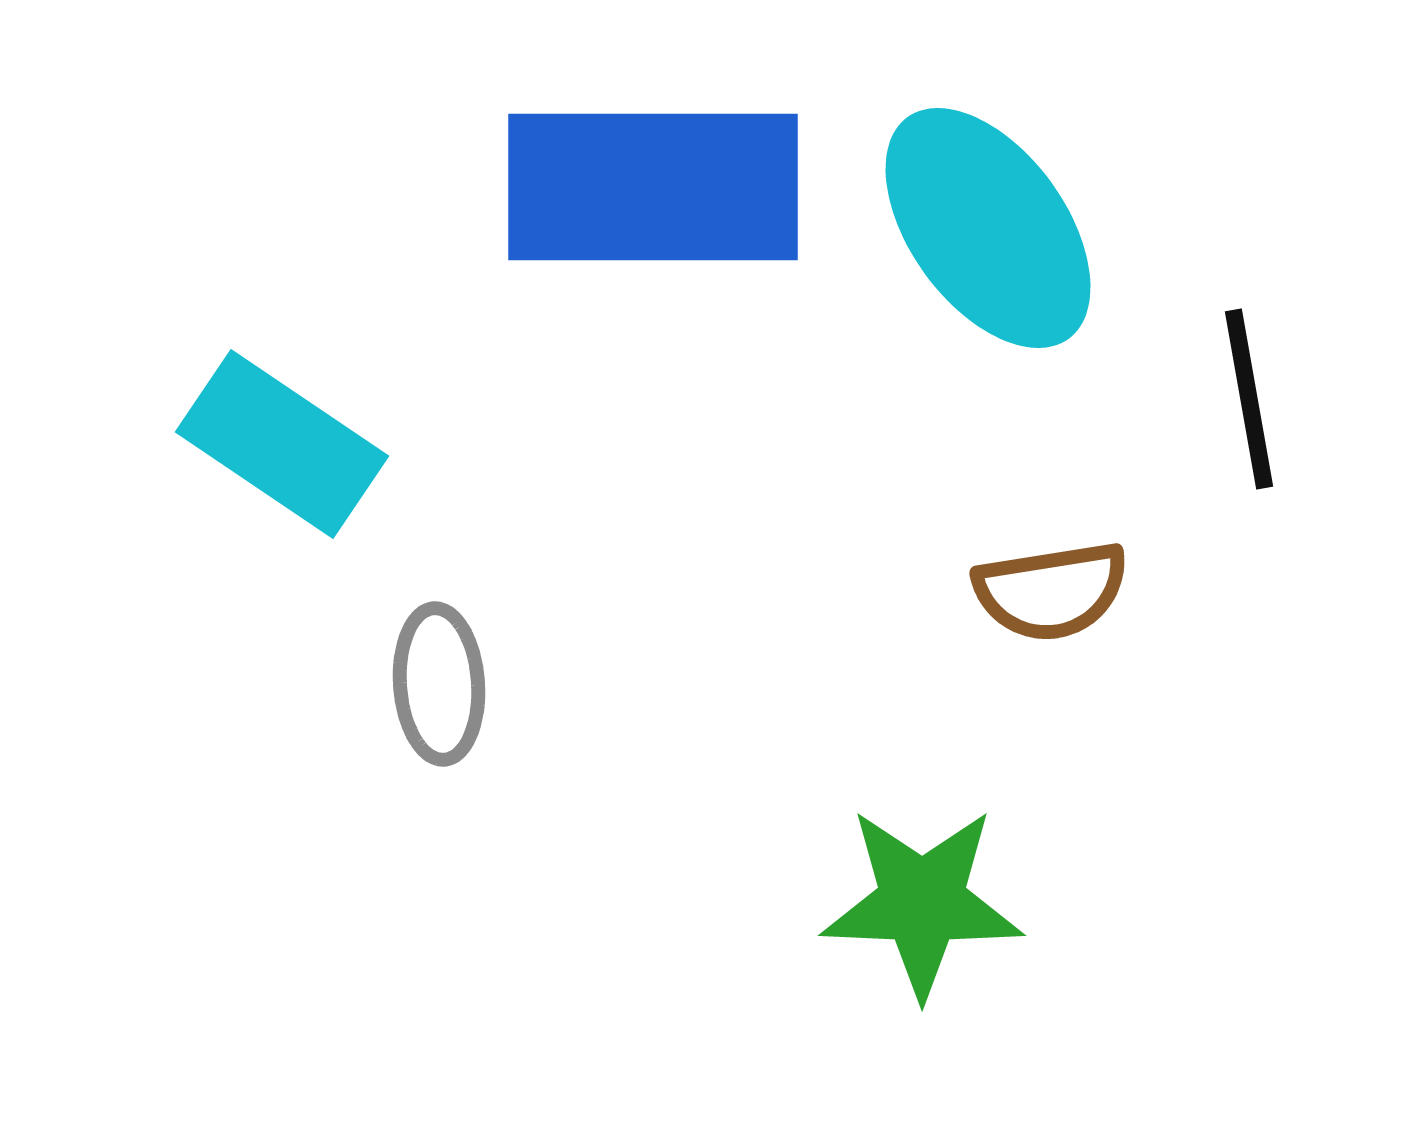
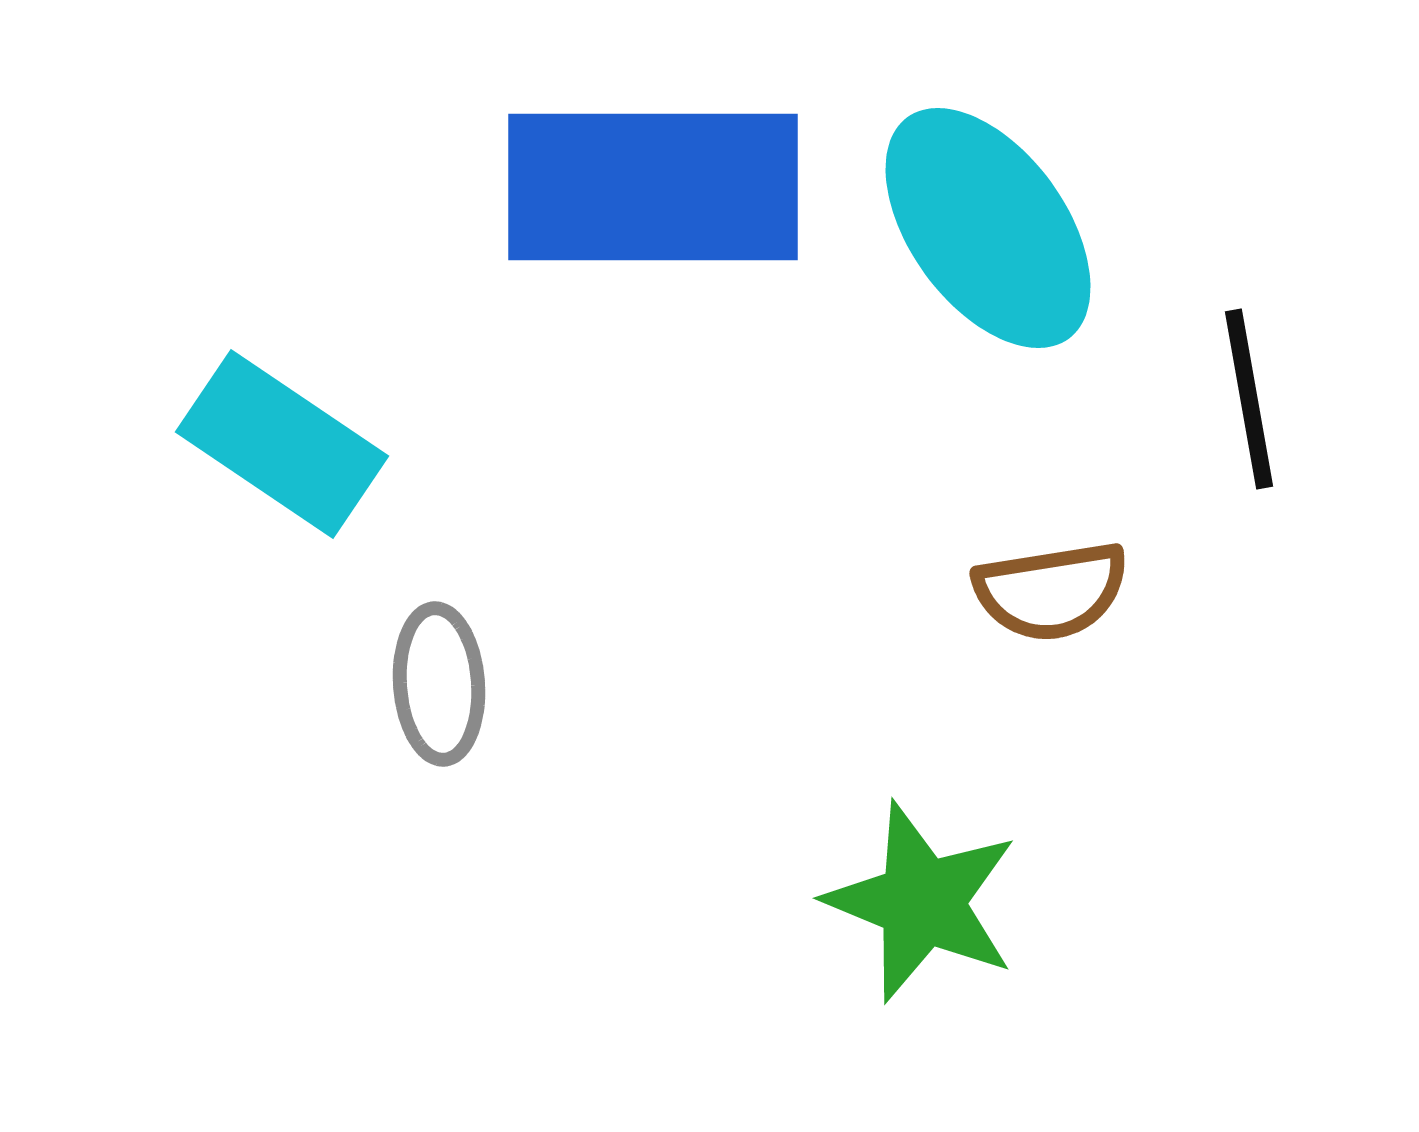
green star: rotated 20 degrees clockwise
